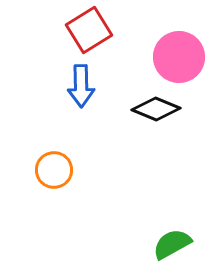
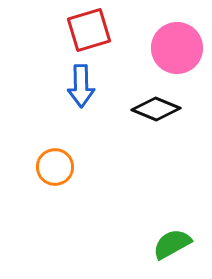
red square: rotated 15 degrees clockwise
pink circle: moved 2 px left, 9 px up
orange circle: moved 1 px right, 3 px up
